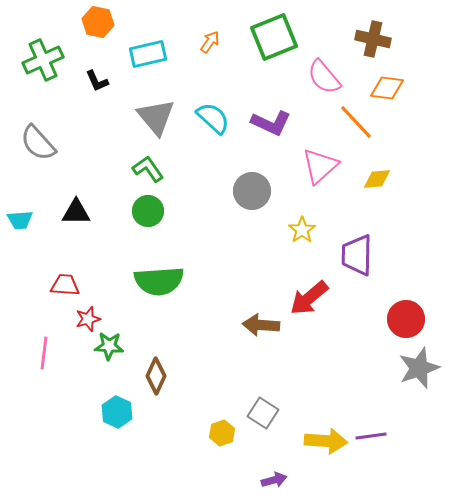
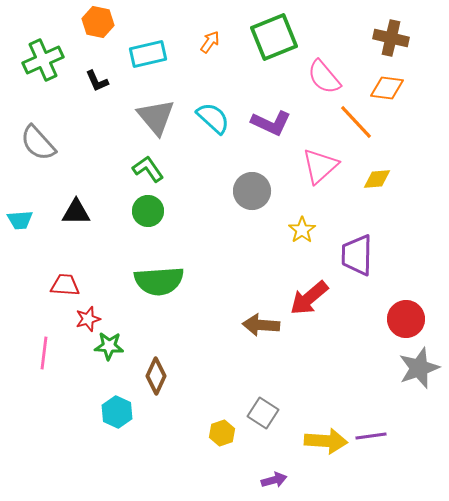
brown cross: moved 18 px right, 1 px up
